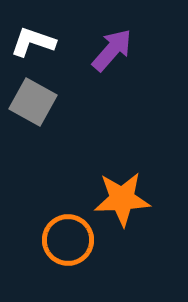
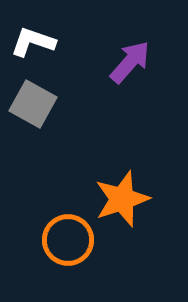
purple arrow: moved 18 px right, 12 px down
gray square: moved 2 px down
orange star: rotated 16 degrees counterclockwise
